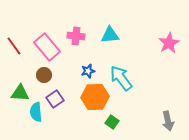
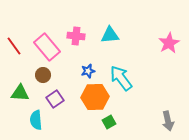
brown circle: moved 1 px left
cyan semicircle: moved 8 px down
green square: moved 3 px left; rotated 24 degrees clockwise
